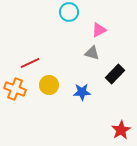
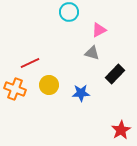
blue star: moved 1 px left, 1 px down
